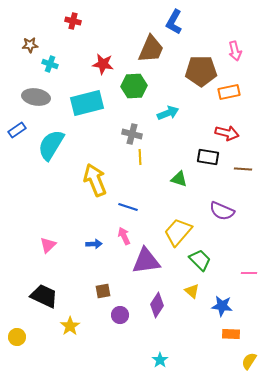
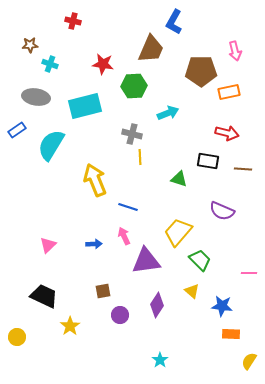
cyan rectangle at (87, 103): moved 2 px left, 3 px down
black rectangle at (208, 157): moved 4 px down
